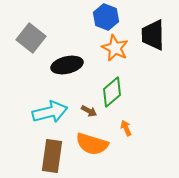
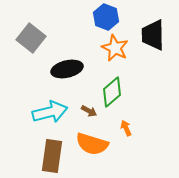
black ellipse: moved 4 px down
